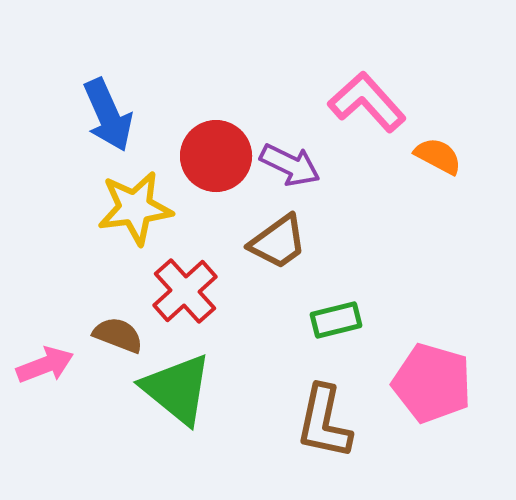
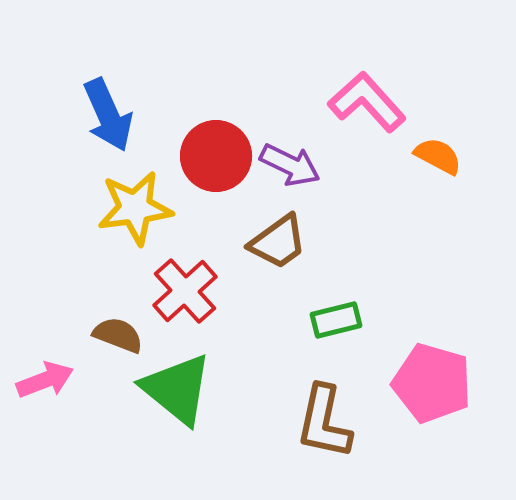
pink arrow: moved 15 px down
